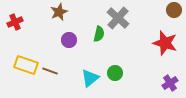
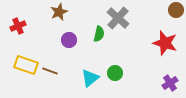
brown circle: moved 2 px right
red cross: moved 3 px right, 4 px down
